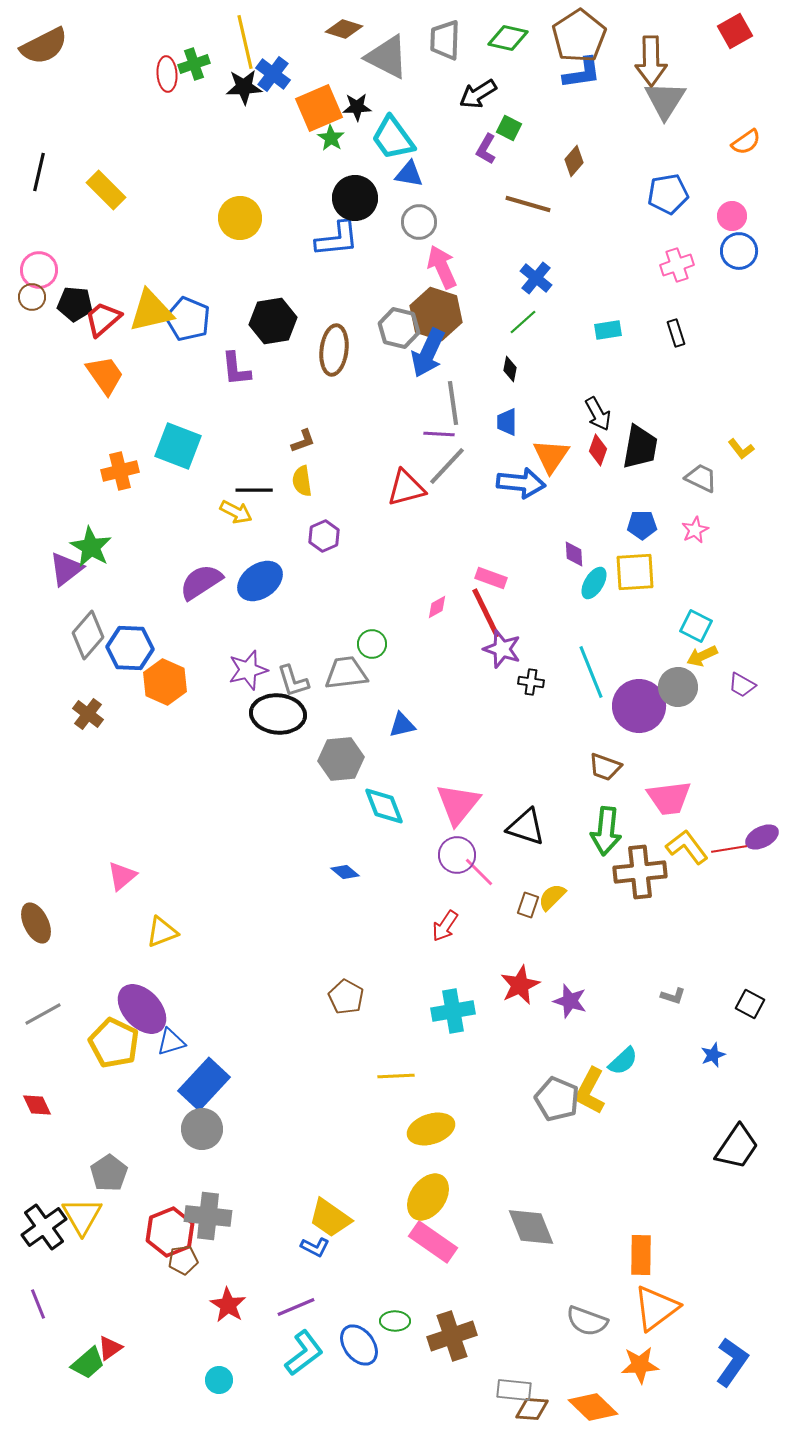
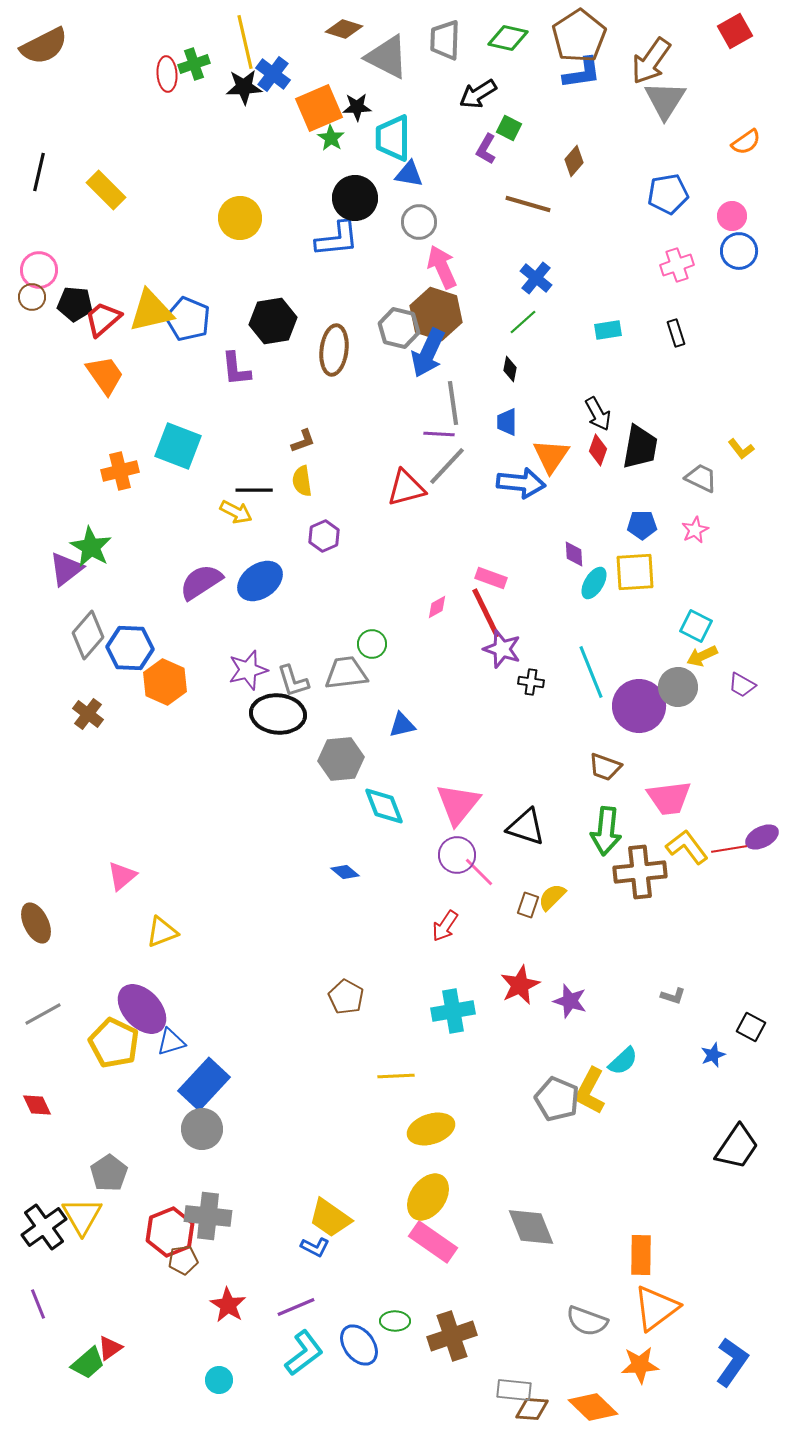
brown arrow at (651, 61): rotated 36 degrees clockwise
cyan trapezoid at (393, 138): rotated 36 degrees clockwise
black square at (750, 1004): moved 1 px right, 23 px down
